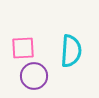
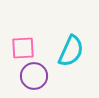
cyan semicircle: rotated 20 degrees clockwise
